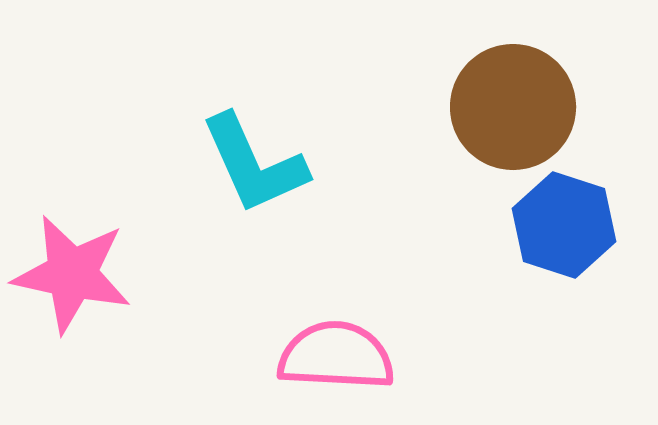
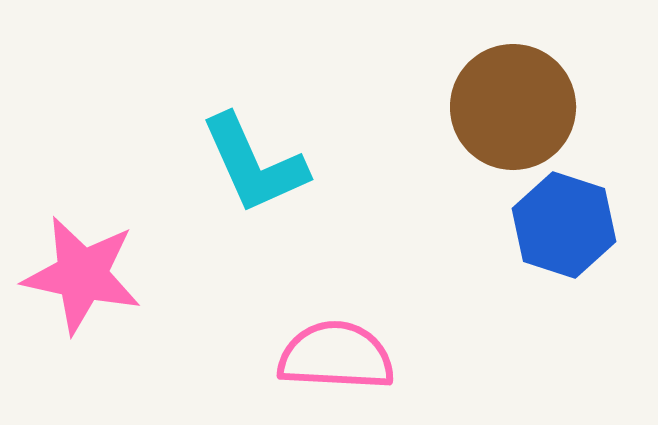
pink star: moved 10 px right, 1 px down
